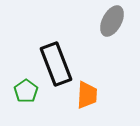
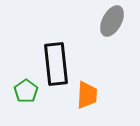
black rectangle: rotated 15 degrees clockwise
